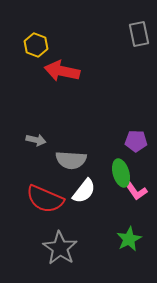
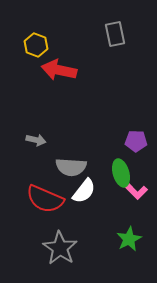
gray rectangle: moved 24 px left
red arrow: moved 3 px left, 1 px up
gray semicircle: moved 7 px down
pink L-shape: rotated 10 degrees counterclockwise
